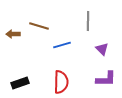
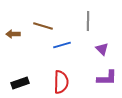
brown line: moved 4 px right
purple L-shape: moved 1 px right, 1 px up
